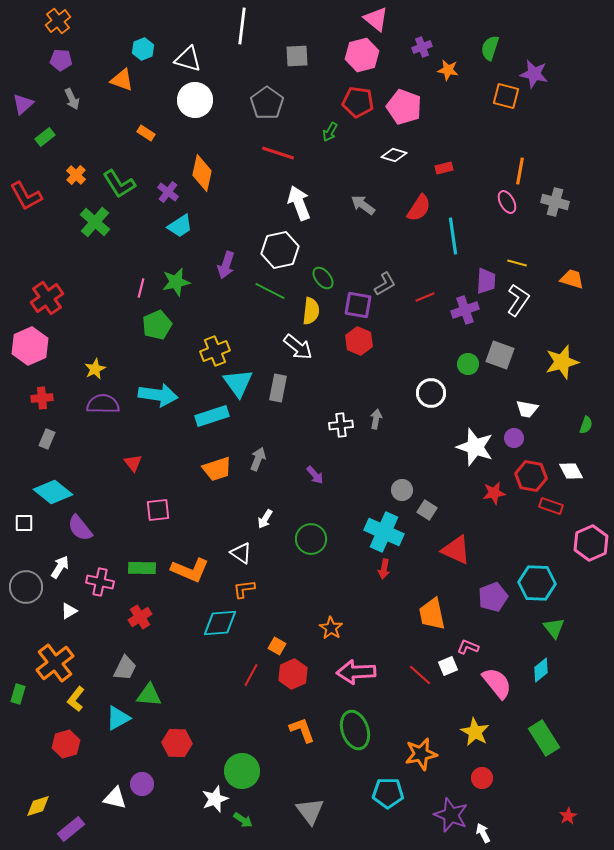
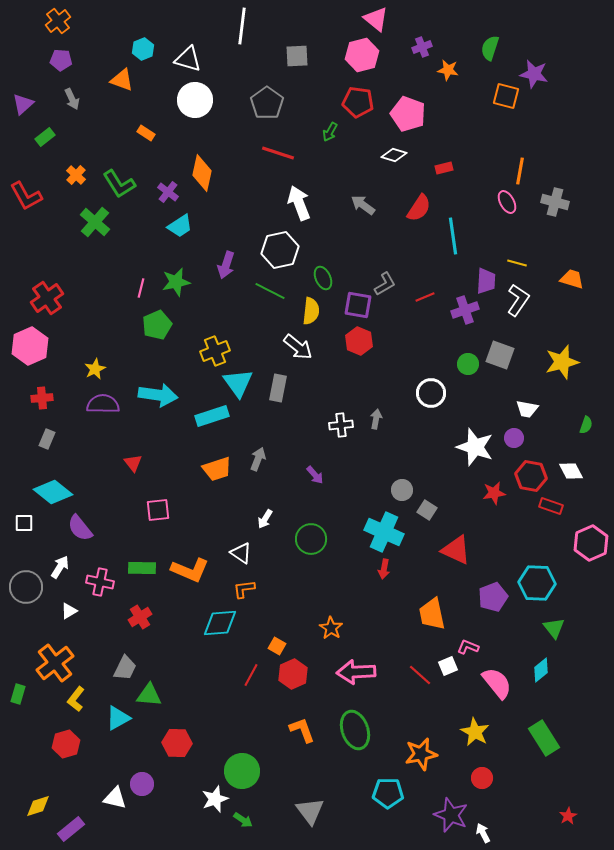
pink pentagon at (404, 107): moved 4 px right, 7 px down
green ellipse at (323, 278): rotated 15 degrees clockwise
